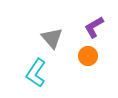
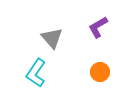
purple L-shape: moved 4 px right
orange circle: moved 12 px right, 16 px down
